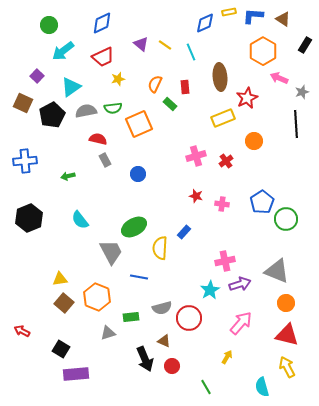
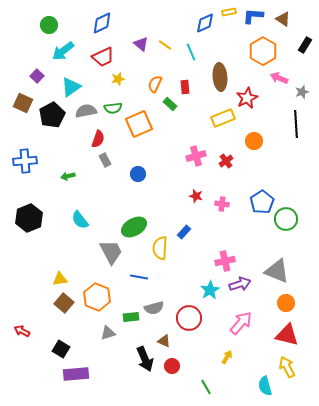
red semicircle at (98, 139): rotated 96 degrees clockwise
gray semicircle at (162, 308): moved 8 px left
cyan semicircle at (262, 387): moved 3 px right, 1 px up
